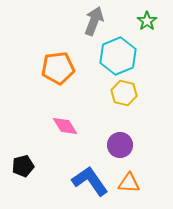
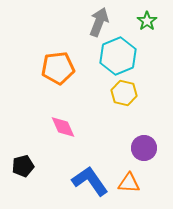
gray arrow: moved 5 px right, 1 px down
pink diamond: moved 2 px left, 1 px down; rotated 8 degrees clockwise
purple circle: moved 24 px right, 3 px down
